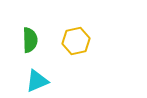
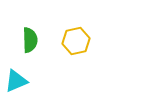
cyan triangle: moved 21 px left
